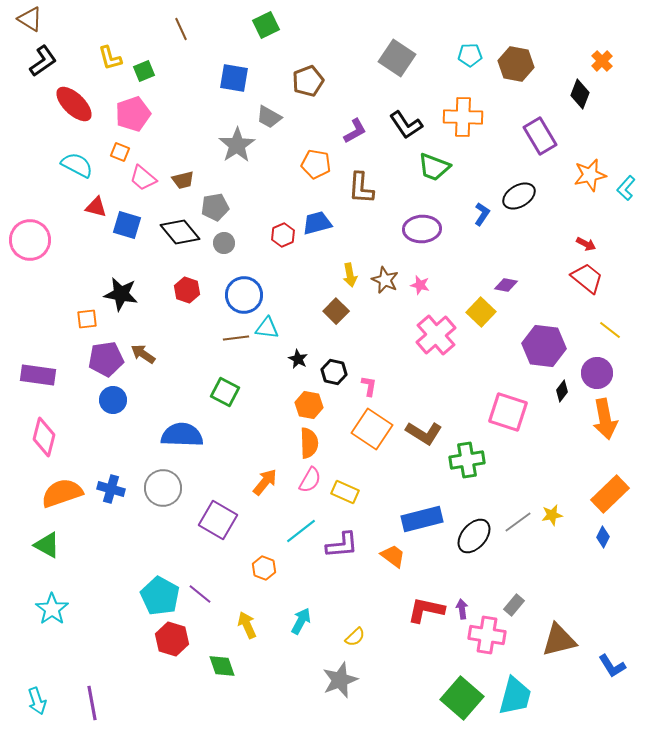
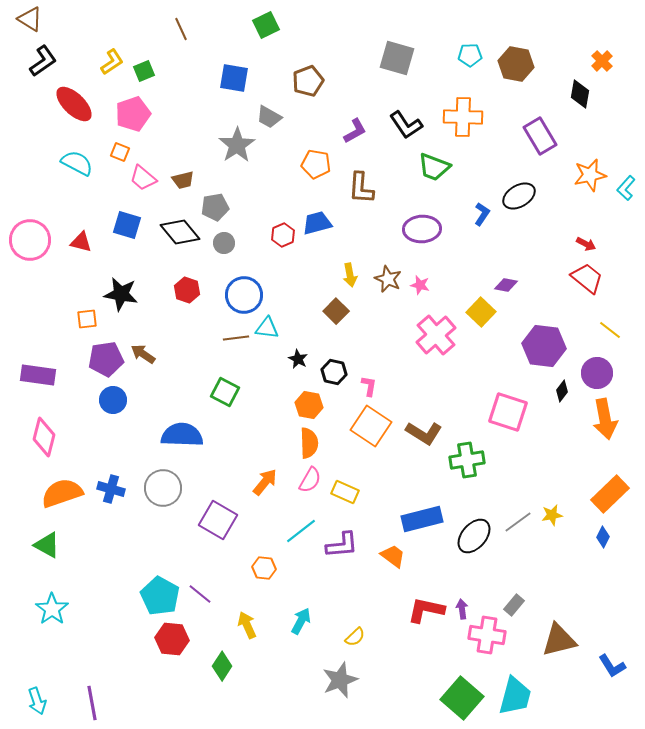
yellow L-shape at (110, 58): moved 2 px right, 4 px down; rotated 108 degrees counterclockwise
gray square at (397, 58): rotated 18 degrees counterclockwise
black diamond at (580, 94): rotated 12 degrees counterclockwise
cyan semicircle at (77, 165): moved 2 px up
red triangle at (96, 207): moved 15 px left, 35 px down
brown star at (385, 280): moved 3 px right, 1 px up
orange square at (372, 429): moved 1 px left, 3 px up
orange hexagon at (264, 568): rotated 15 degrees counterclockwise
red hexagon at (172, 639): rotated 12 degrees counterclockwise
green diamond at (222, 666): rotated 52 degrees clockwise
